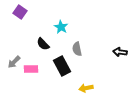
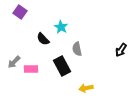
black semicircle: moved 5 px up
black arrow: moved 1 px right, 2 px up; rotated 64 degrees counterclockwise
